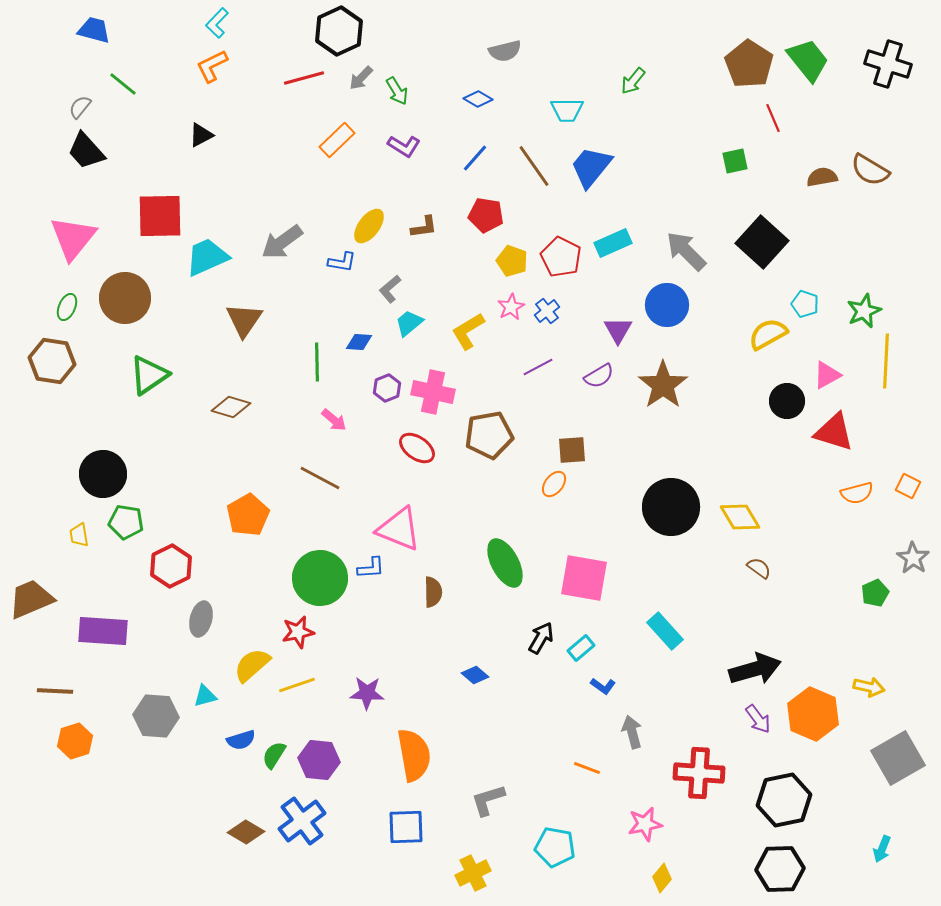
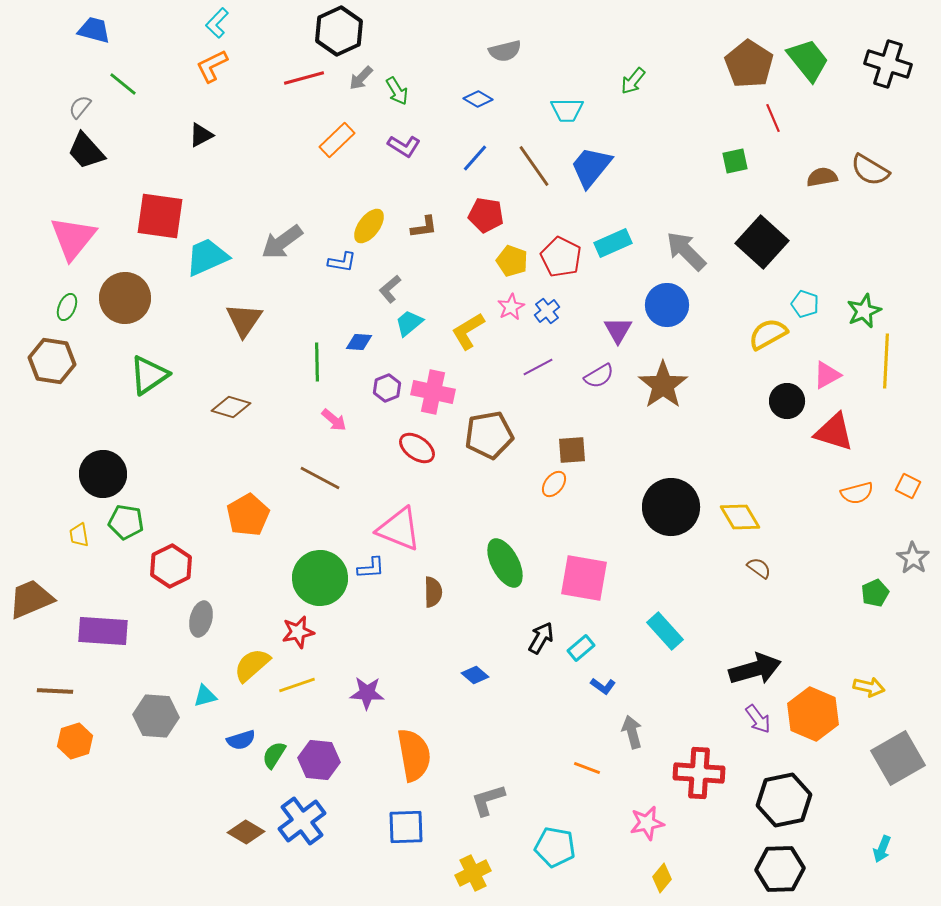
red square at (160, 216): rotated 9 degrees clockwise
pink star at (645, 824): moved 2 px right, 1 px up
